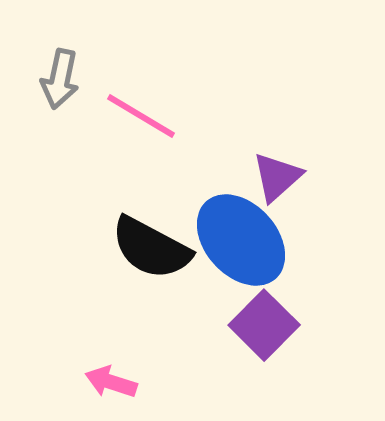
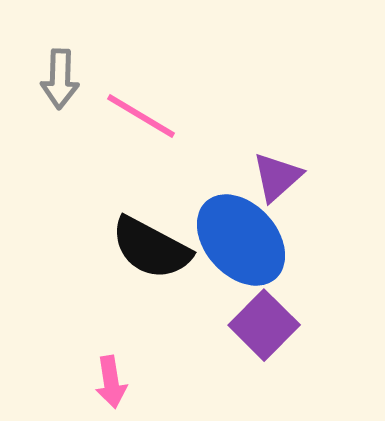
gray arrow: rotated 10 degrees counterclockwise
pink arrow: rotated 117 degrees counterclockwise
